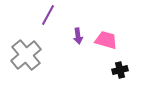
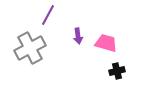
pink trapezoid: moved 3 px down
gray cross: moved 4 px right, 7 px up; rotated 12 degrees clockwise
black cross: moved 3 px left, 1 px down
